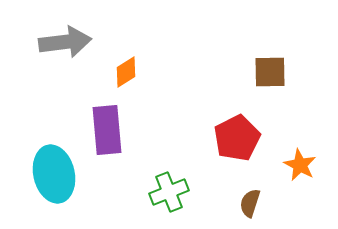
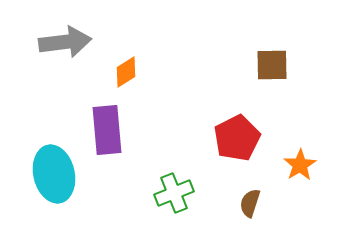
brown square: moved 2 px right, 7 px up
orange star: rotated 12 degrees clockwise
green cross: moved 5 px right, 1 px down
